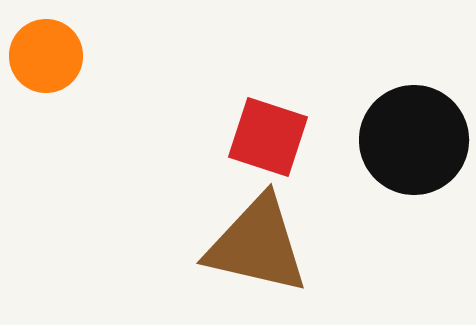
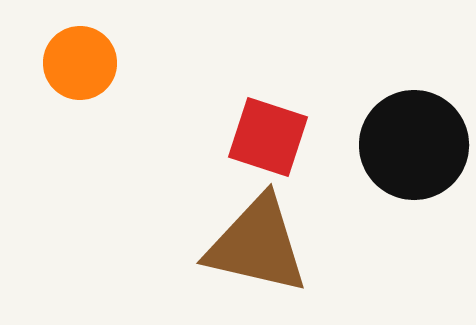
orange circle: moved 34 px right, 7 px down
black circle: moved 5 px down
